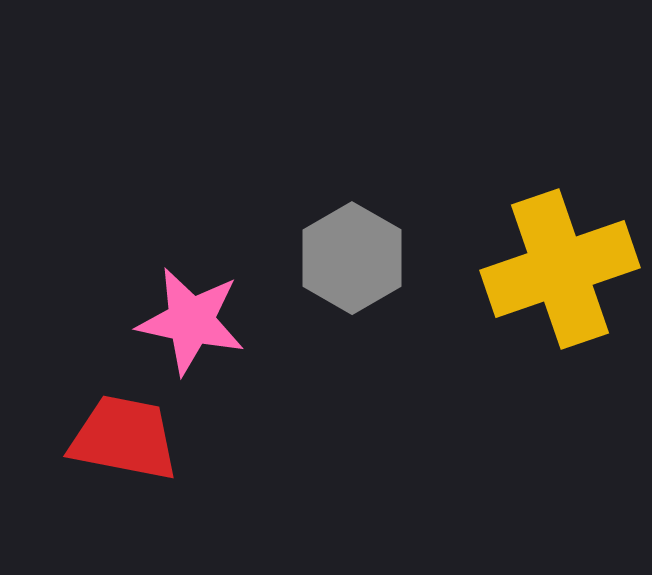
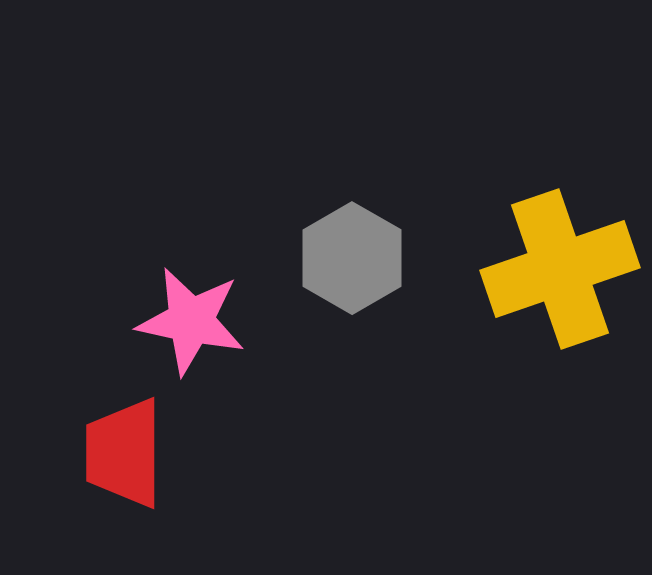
red trapezoid: moved 15 px down; rotated 101 degrees counterclockwise
